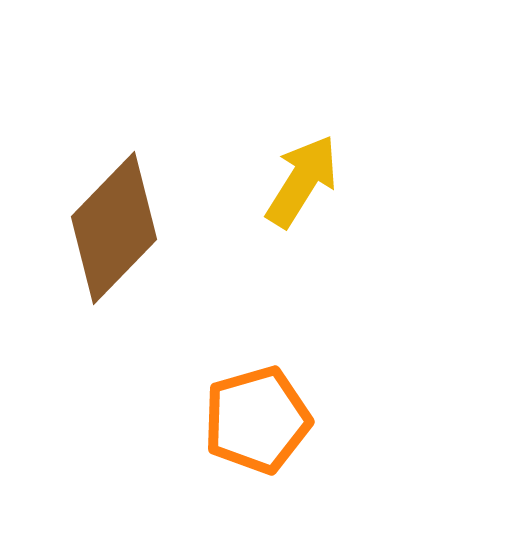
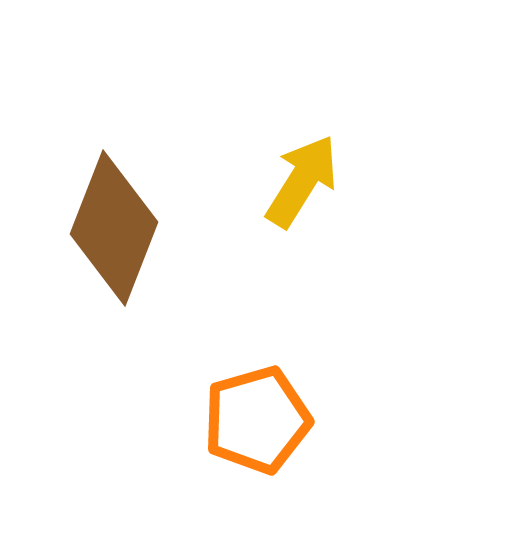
brown diamond: rotated 23 degrees counterclockwise
